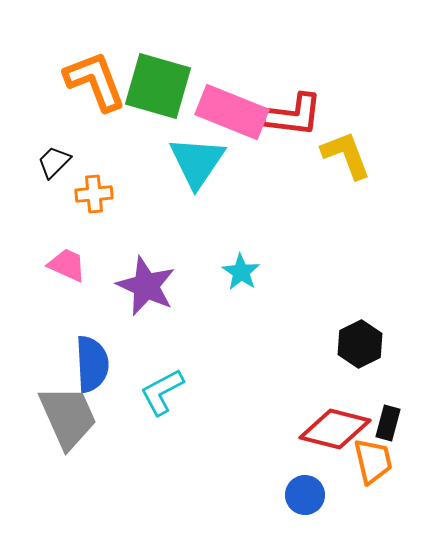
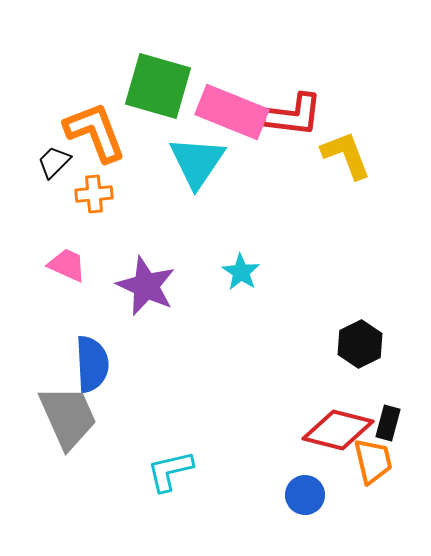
orange L-shape: moved 51 px down
cyan L-shape: moved 8 px right, 79 px down; rotated 15 degrees clockwise
red diamond: moved 3 px right, 1 px down
